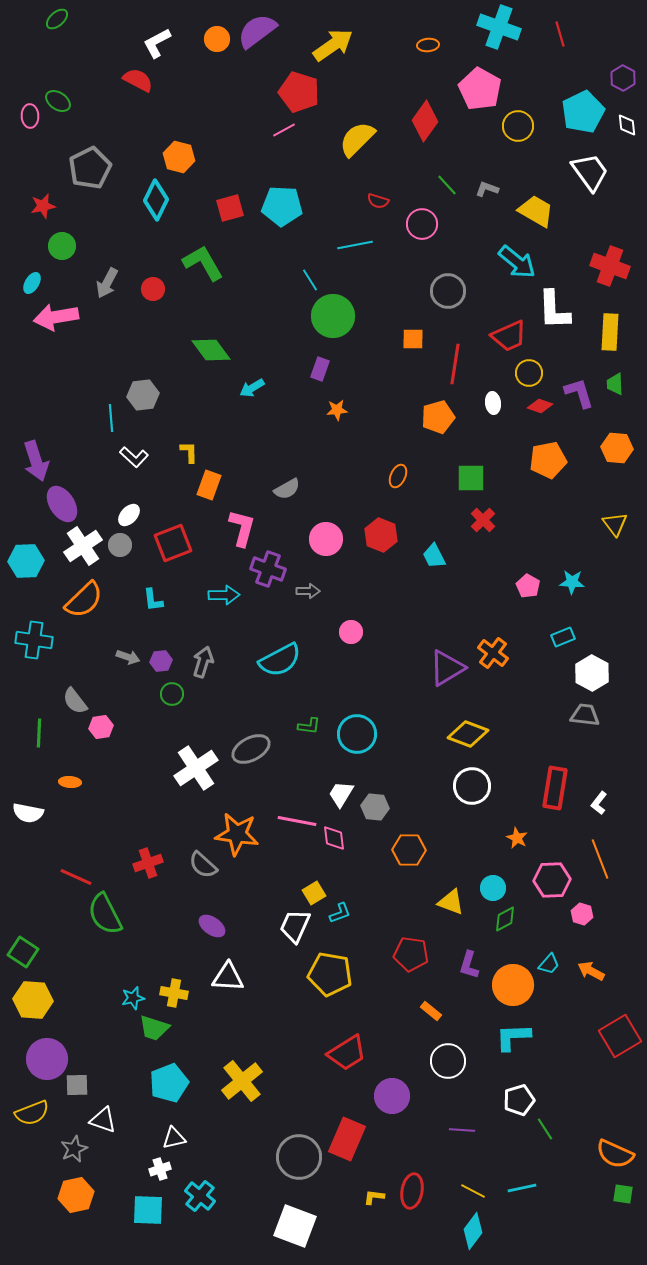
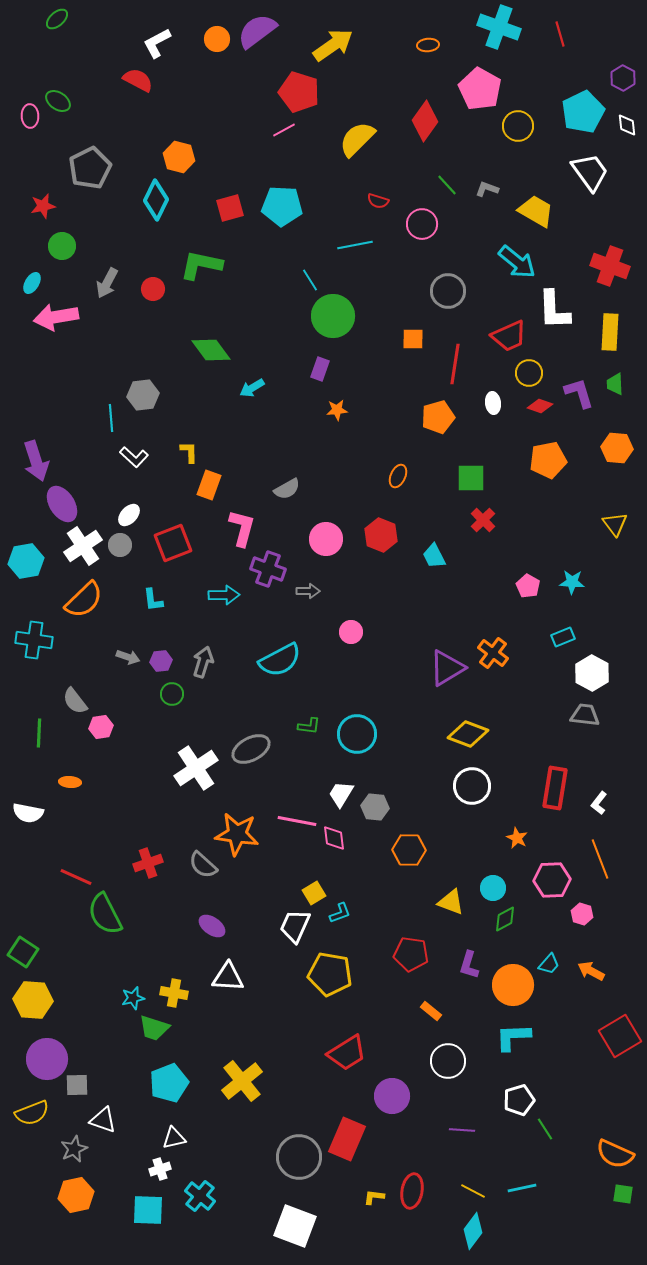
green L-shape at (203, 263): moved 2 px left, 2 px down; rotated 48 degrees counterclockwise
cyan hexagon at (26, 561): rotated 8 degrees counterclockwise
